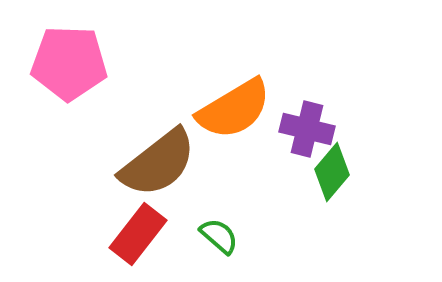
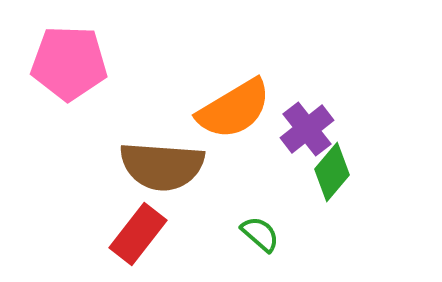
purple cross: rotated 38 degrees clockwise
brown semicircle: moved 4 px right, 3 px down; rotated 42 degrees clockwise
green semicircle: moved 41 px right, 2 px up
